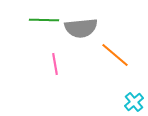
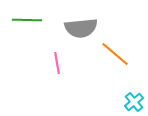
green line: moved 17 px left
orange line: moved 1 px up
pink line: moved 2 px right, 1 px up
